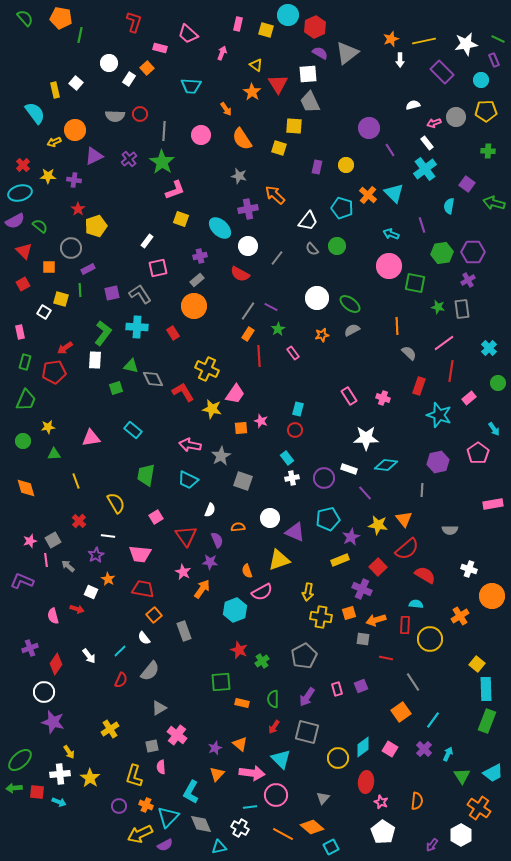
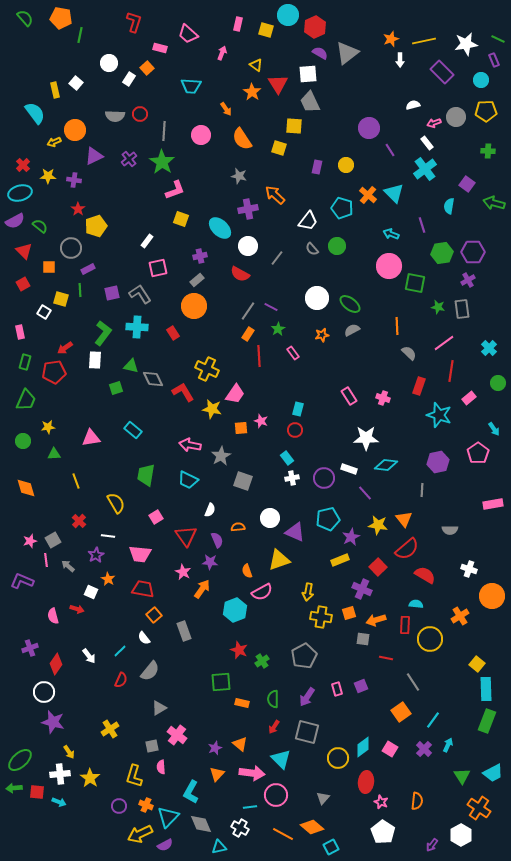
cyan arrow at (448, 754): moved 9 px up
